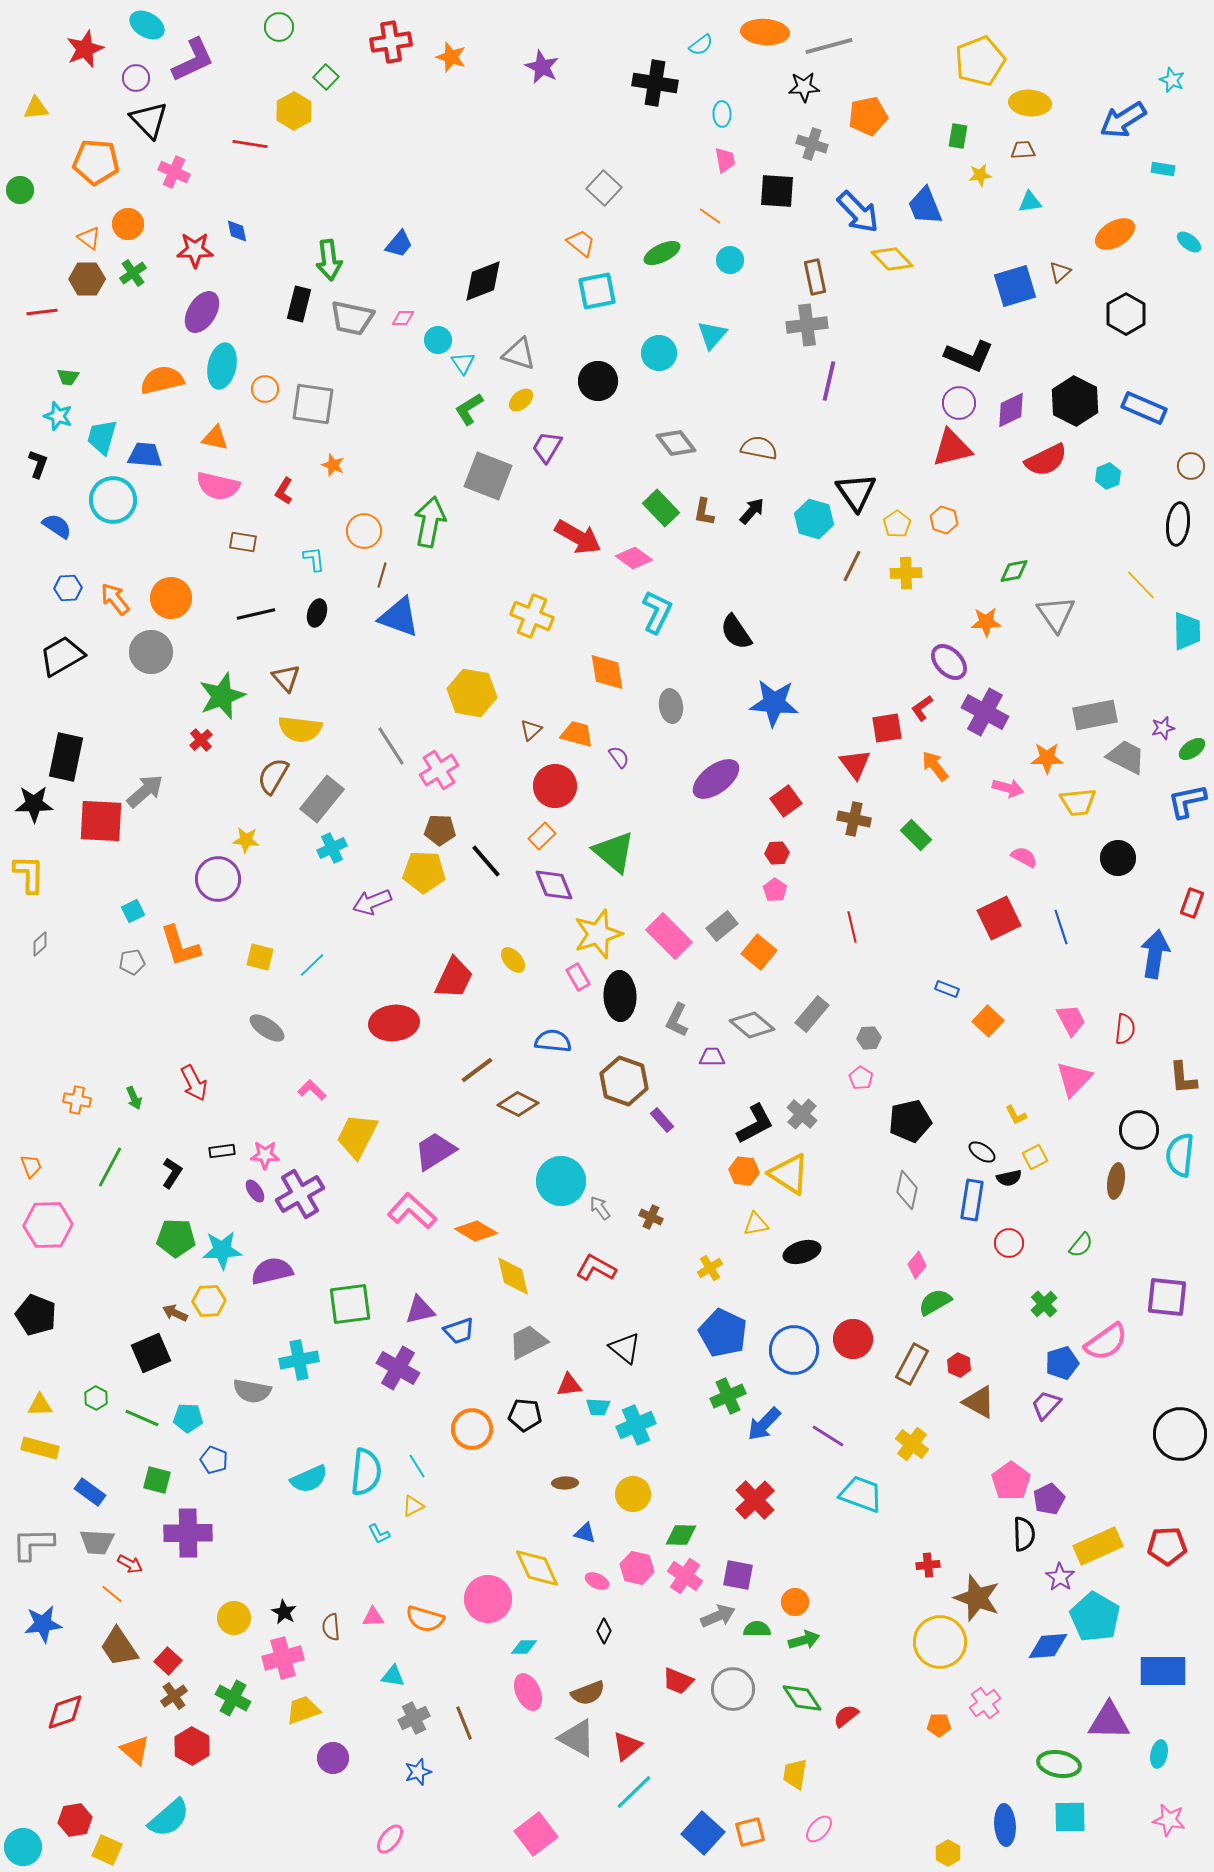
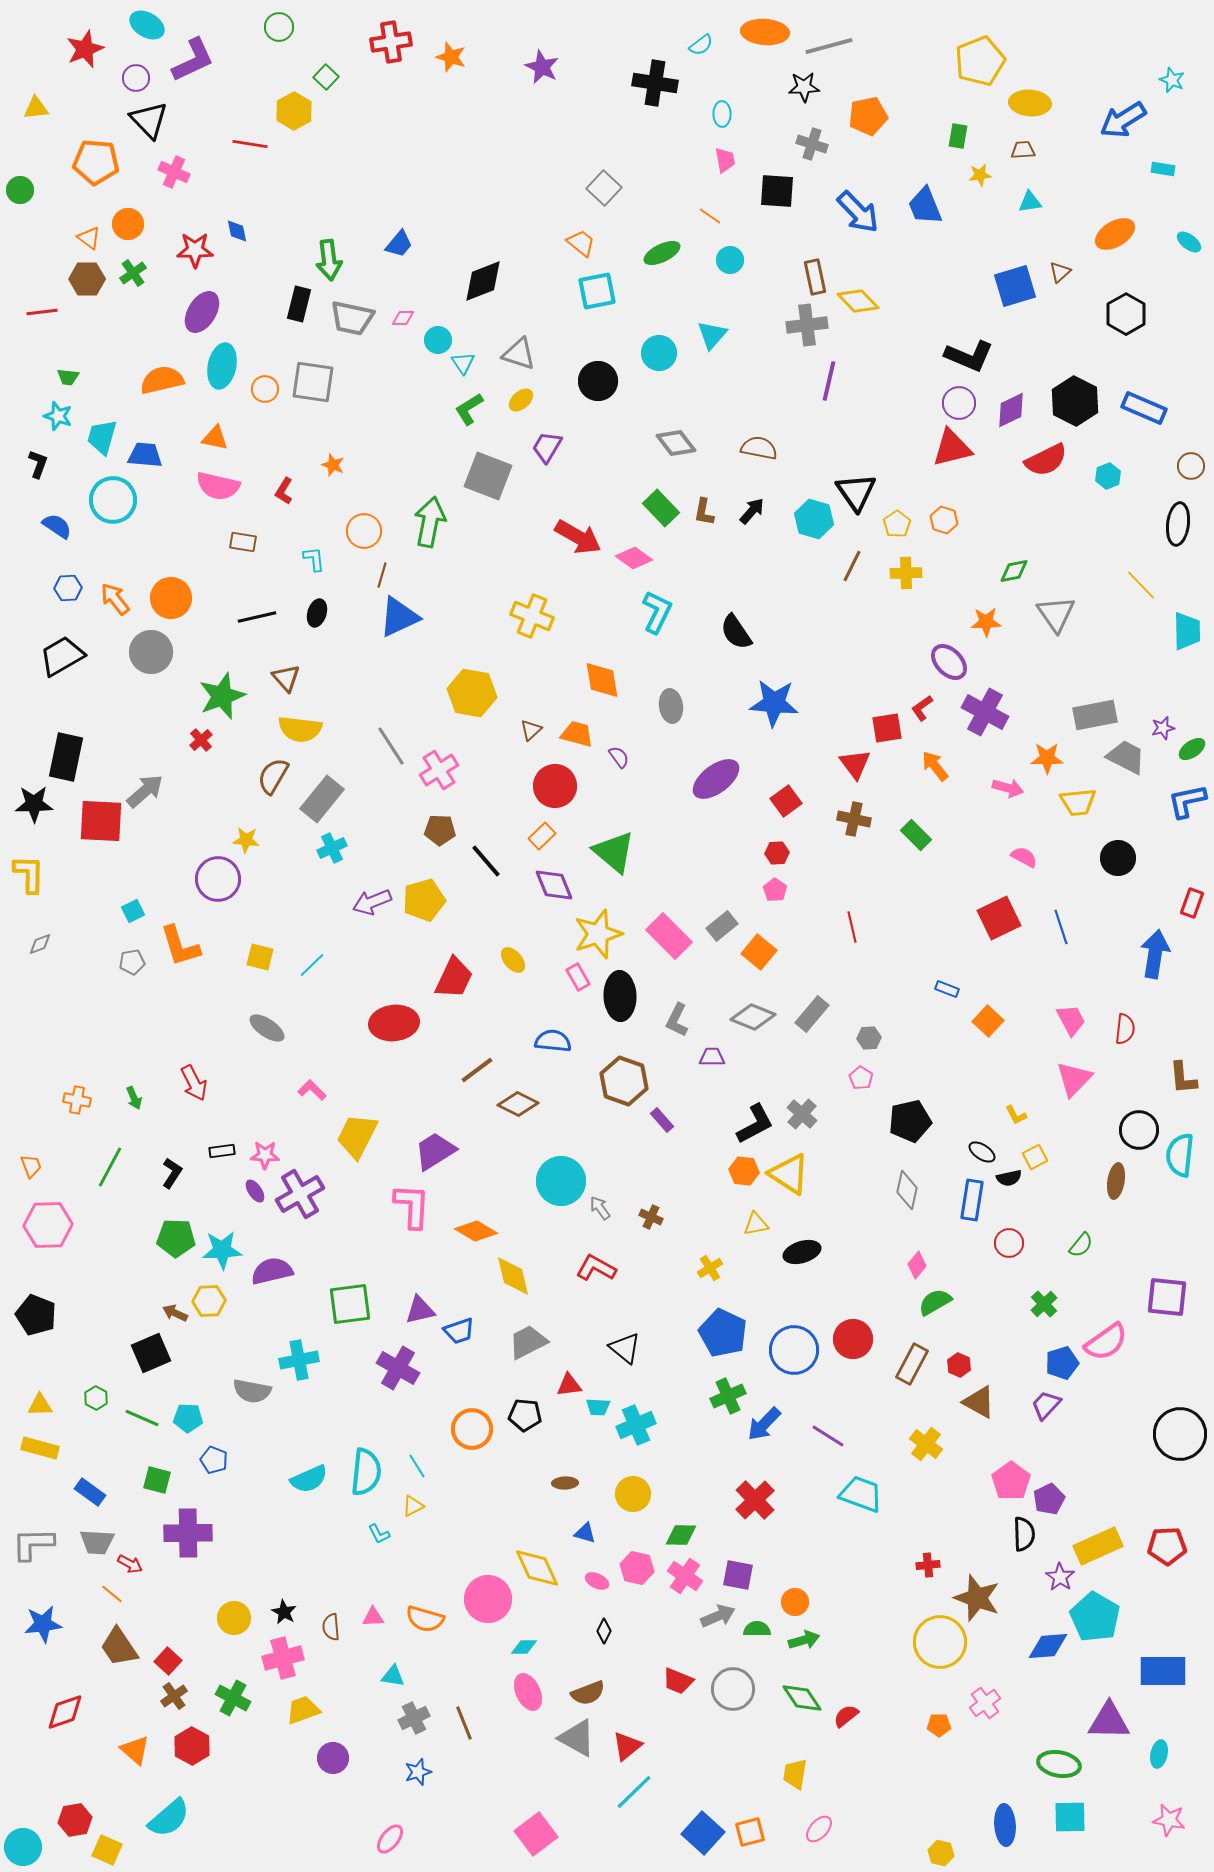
yellow diamond at (892, 259): moved 34 px left, 42 px down
gray square at (313, 404): moved 22 px up
black line at (256, 614): moved 1 px right, 3 px down
blue triangle at (399, 617): rotated 45 degrees counterclockwise
orange diamond at (607, 672): moved 5 px left, 8 px down
yellow pentagon at (424, 872): moved 28 px down; rotated 18 degrees counterclockwise
gray diamond at (40, 944): rotated 20 degrees clockwise
gray diamond at (752, 1025): moved 1 px right, 8 px up; rotated 18 degrees counterclockwise
pink L-shape at (412, 1211): moved 5 px up; rotated 51 degrees clockwise
yellow cross at (912, 1444): moved 14 px right
yellow hexagon at (948, 1853): moved 7 px left; rotated 15 degrees counterclockwise
